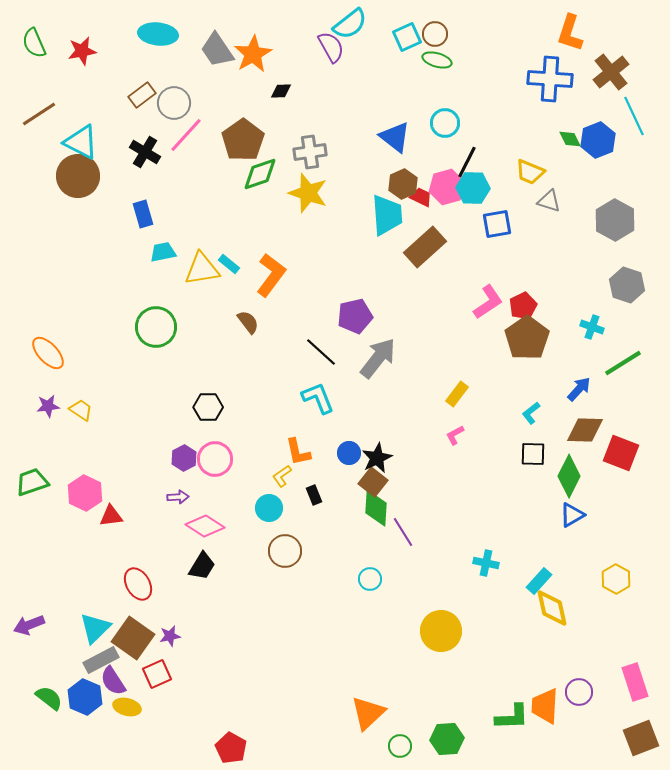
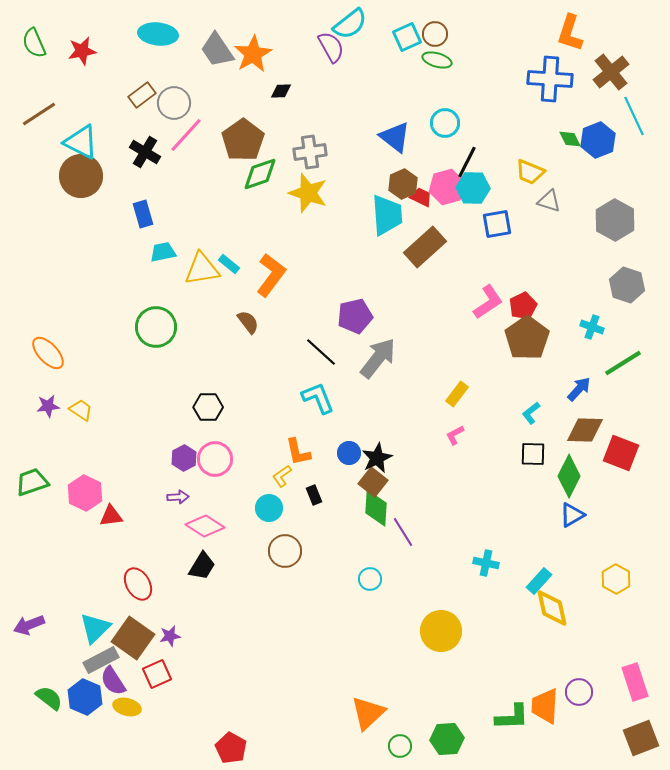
brown circle at (78, 176): moved 3 px right
